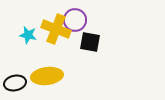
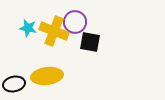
purple circle: moved 2 px down
yellow cross: moved 2 px left, 2 px down
cyan star: moved 7 px up
black ellipse: moved 1 px left, 1 px down
